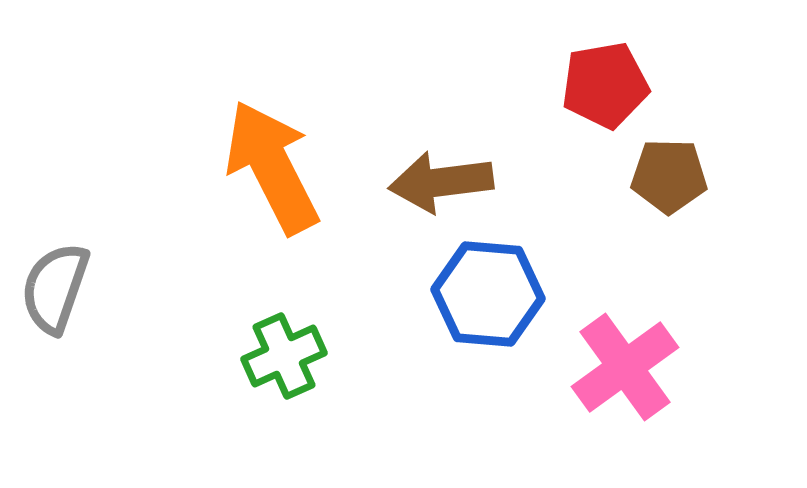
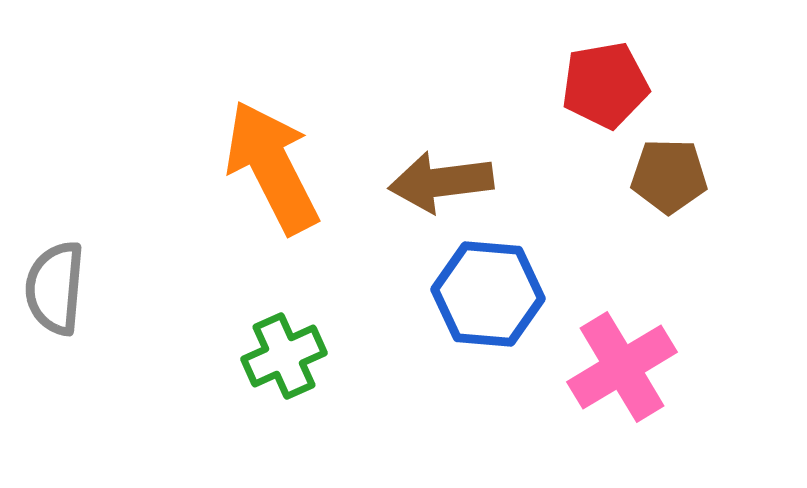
gray semicircle: rotated 14 degrees counterclockwise
pink cross: moved 3 px left; rotated 5 degrees clockwise
